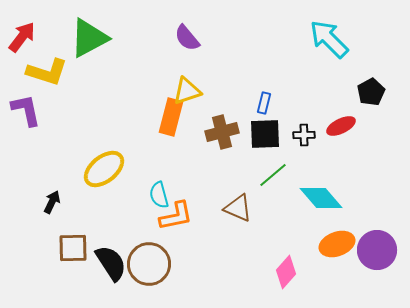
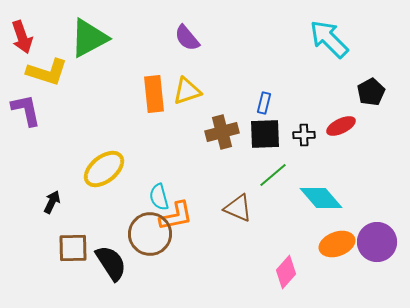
red arrow: rotated 124 degrees clockwise
orange rectangle: moved 17 px left, 23 px up; rotated 21 degrees counterclockwise
cyan semicircle: moved 2 px down
purple circle: moved 8 px up
brown circle: moved 1 px right, 30 px up
